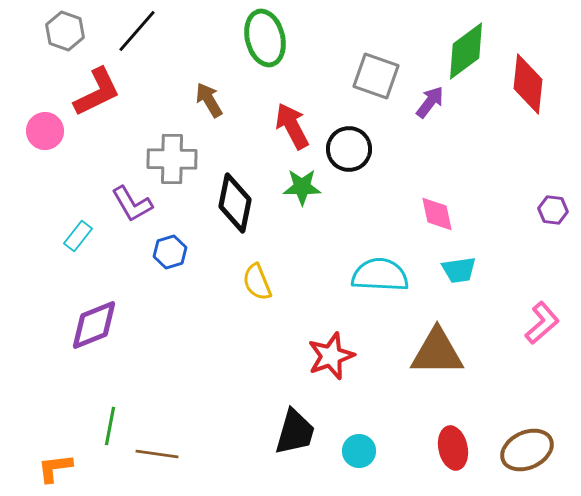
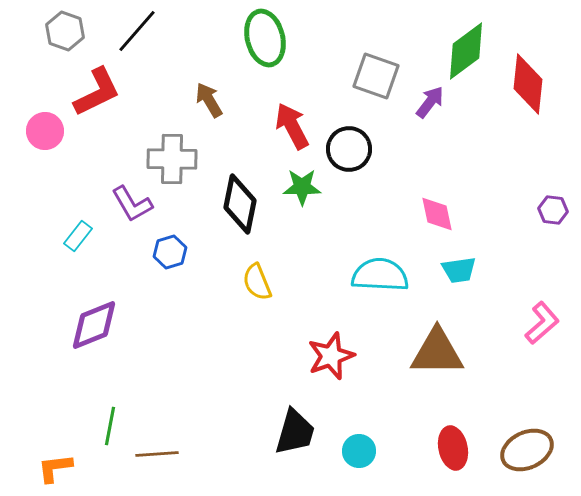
black diamond: moved 5 px right, 1 px down
brown line: rotated 12 degrees counterclockwise
